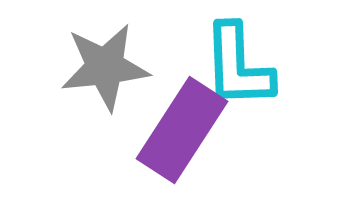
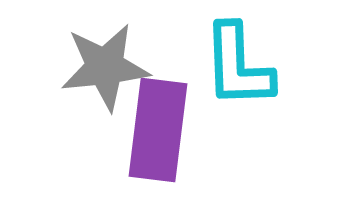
purple rectangle: moved 24 px left; rotated 26 degrees counterclockwise
